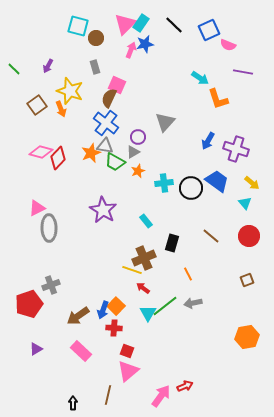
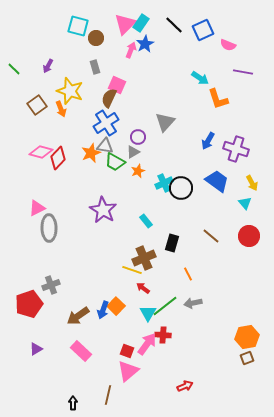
blue square at (209, 30): moved 6 px left
blue star at (145, 44): rotated 18 degrees counterclockwise
blue cross at (106, 123): rotated 20 degrees clockwise
cyan cross at (164, 183): rotated 18 degrees counterclockwise
yellow arrow at (252, 183): rotated 21 degrees clockwise
black circle at (191, 188): moved 10 px left
brown square at (247, 280): moved 78 px down
red cross at (114, 328): moved 49 px right, 7 px down
pink arrow at (161, 396): moved 14 px left, 52 px up
